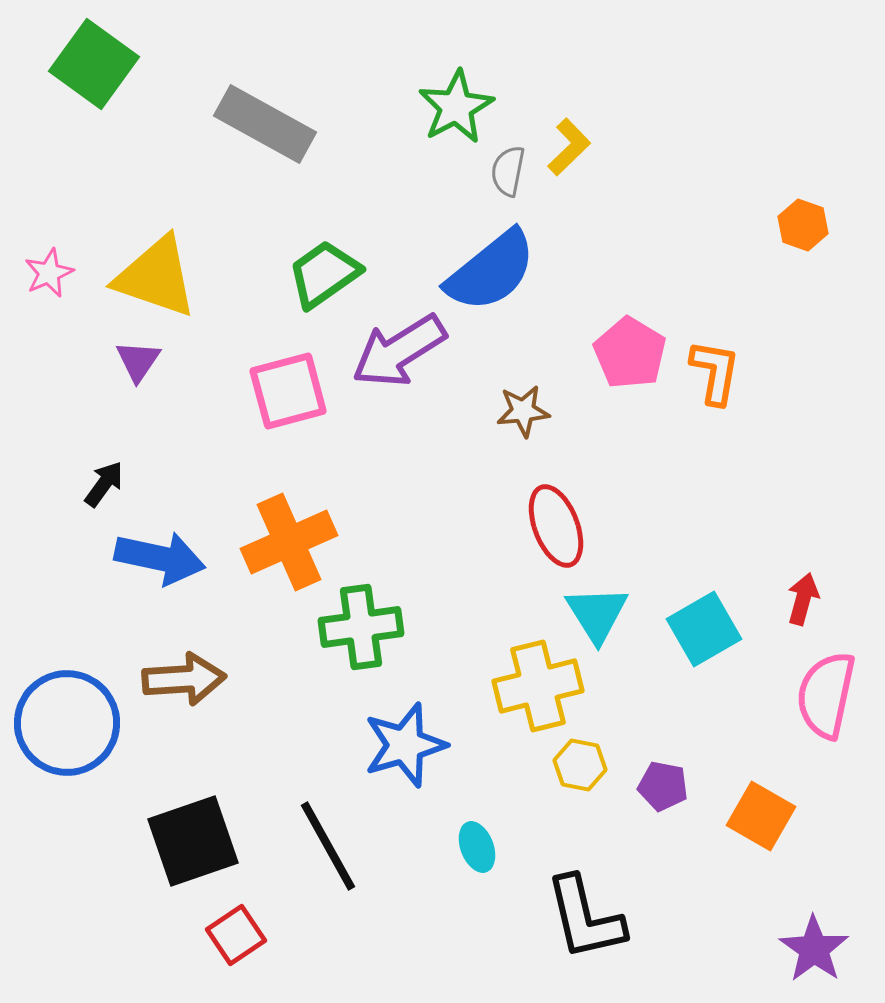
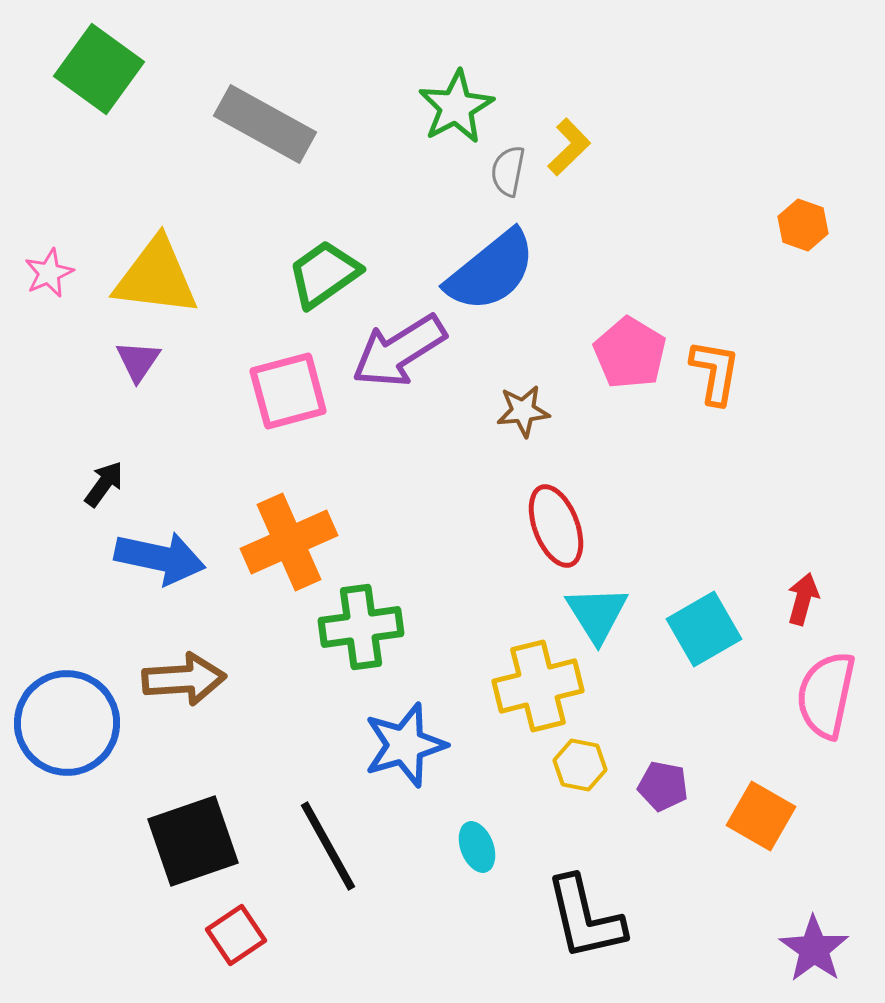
green square: moved 5 px right, 5 px down
yellow triangle: rotated 12 degrees counterclockwise
